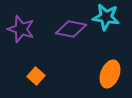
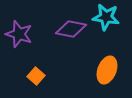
purple star: moved 2 px left, 5 px down
orange ellipse: moved 3 px left, 4 px up
